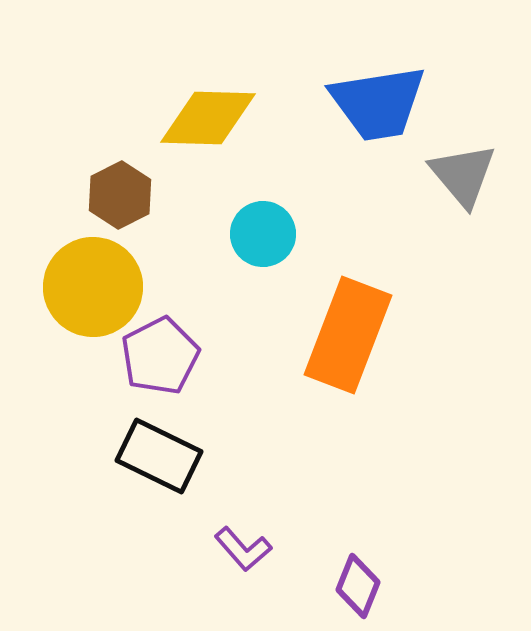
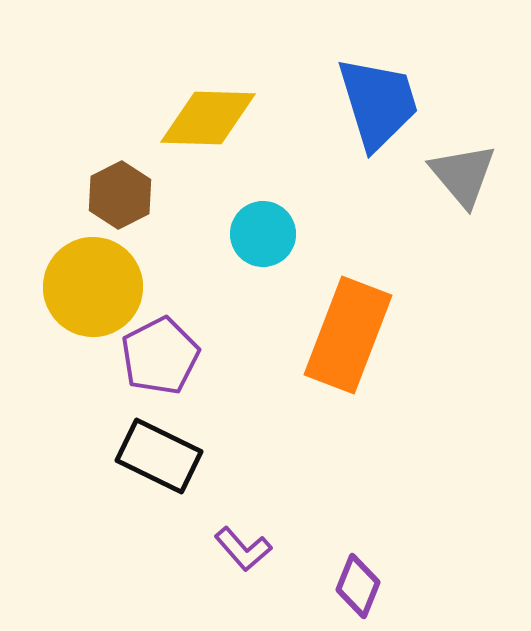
blue trapezoid: rotated 98 degrees counterclockwise
